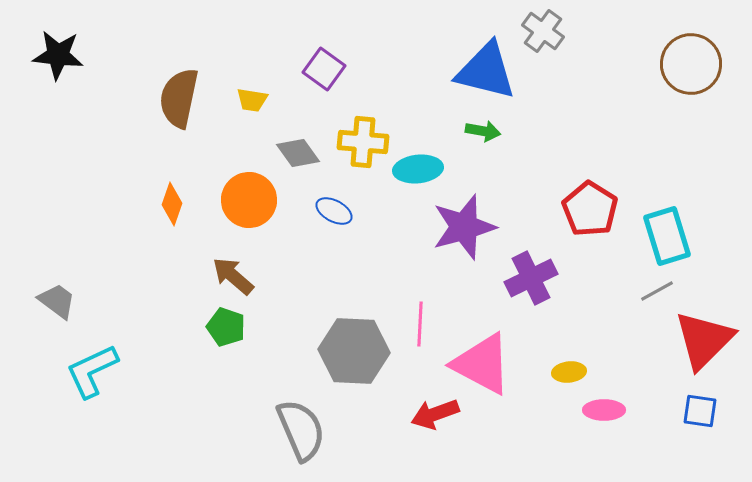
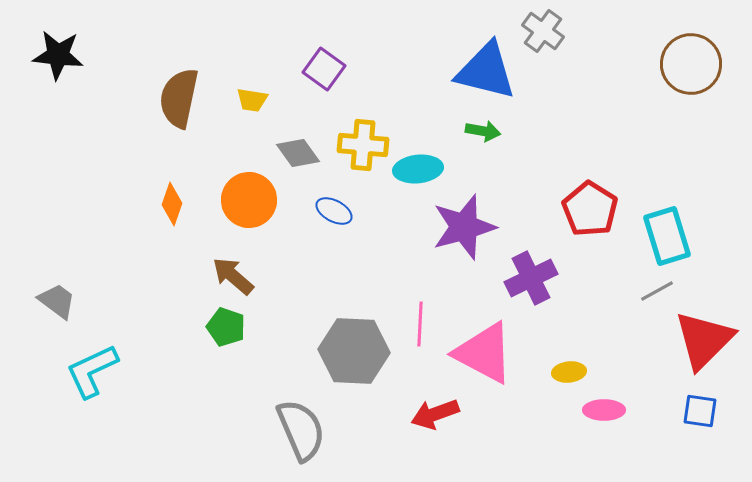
yellow cross: moved 3 px down
pink triangle: moved 2 px right, 11 px up
